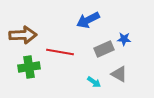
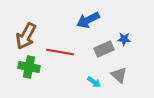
brown arrow: moved 3 px right, 1 px down; rotated 120 degrees clockwise
green cross: rotated 20 degrees clockwise
gray triangle: moved 1 px down; rotated 12 degrees clockwise
